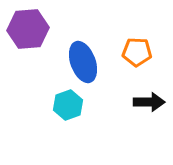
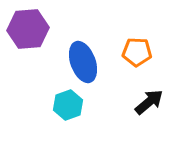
black arrow: rotated 40 degrees counterclockwise
